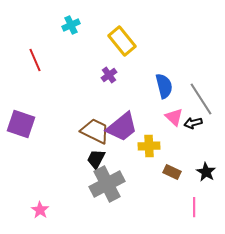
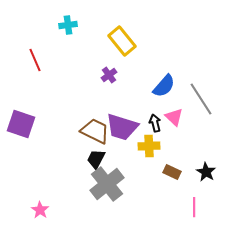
cyan cross: moved 3 px left; rotated 18 degrees clockwise
blue semicircle: rotated 55 degrees clockwise
black arrow: moved 38 px left; rotated 90 degrees clockwise
purple trapezoid: rotated 56 degrees clockwise
gray cross: rotated 12 degrees counterclockwise
